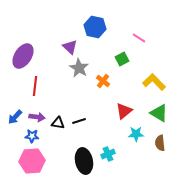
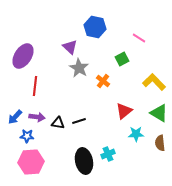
blue star: moved 5 px left
pink hexagon: moved 1 px left, 1 px down
